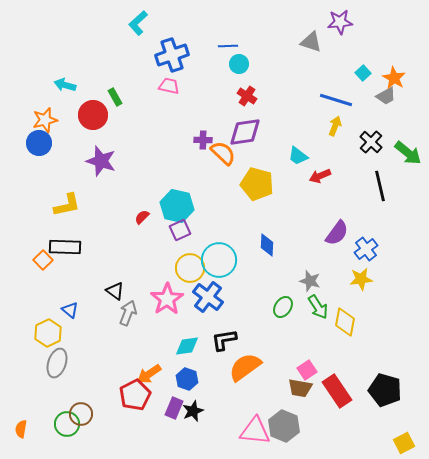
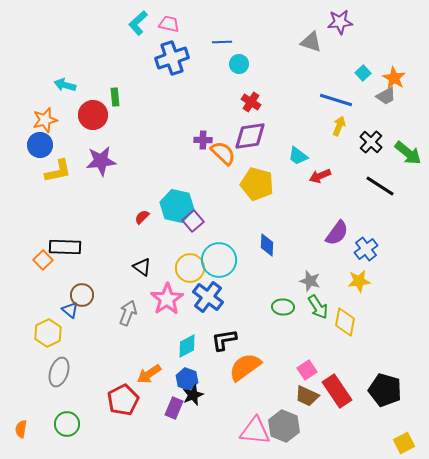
blue line at (228, 46): moved 6 px left, 4 px up
blue cross at (172, 55): moved 3 px down
pink trapezoid at (169, 86): moved 62 px up
red cross at (247, 96): moved 4 px right, 6 px down
green rectangle at (115, 97): rotated 24 degrees clockwise
yellow arrow at (335, 126): moved 4 px right
purple diamond at (245, 132): moved 5 px right, 4 px down
blue circle at (39, 143): moved 1 px right, 2 px down
purple star at (101, 161): rotated 24 degrees counterclockwise
black line at (380, 186): rotated 44 degrees counterclockwise
yellow L-shape at (67, 205): moved 9 px left, 34 px up
purple square at (180, 230): moved 13 px right, 9 px up; rotated 15 degrees counterclockwise
yellow star at (361, 279): moved 2 px left, 2 px down
black triangle at (115, 291): moved 27 px right, 24 px up
green ellipse at (283, 307): rotated 60 degrees clockwise
cyan diamond at (187, 346): rotated 20 degrees counterclockwise
gray ellipse at (57, 363): moved 2 px right, 9 px down
brown trapezoid at (300, 388): moved 7 px right, 8 px down; rotated 15 degrees clockwise
red pentagon at (135, 395): moved 12 px left, 5 px down
black star at (193, 411): moved 16 px up
brown circle at (81, 414): moved 1 px right, 119 px up
